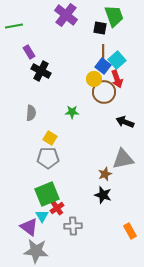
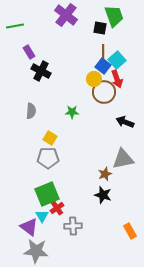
green line: moved 1 px right
gray semicircle: moved 2 px up
